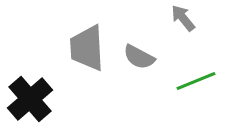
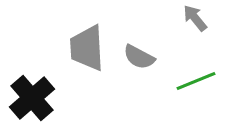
gray arrow: moved 12 px right
black cross: moved 2 px right, 1 px up
